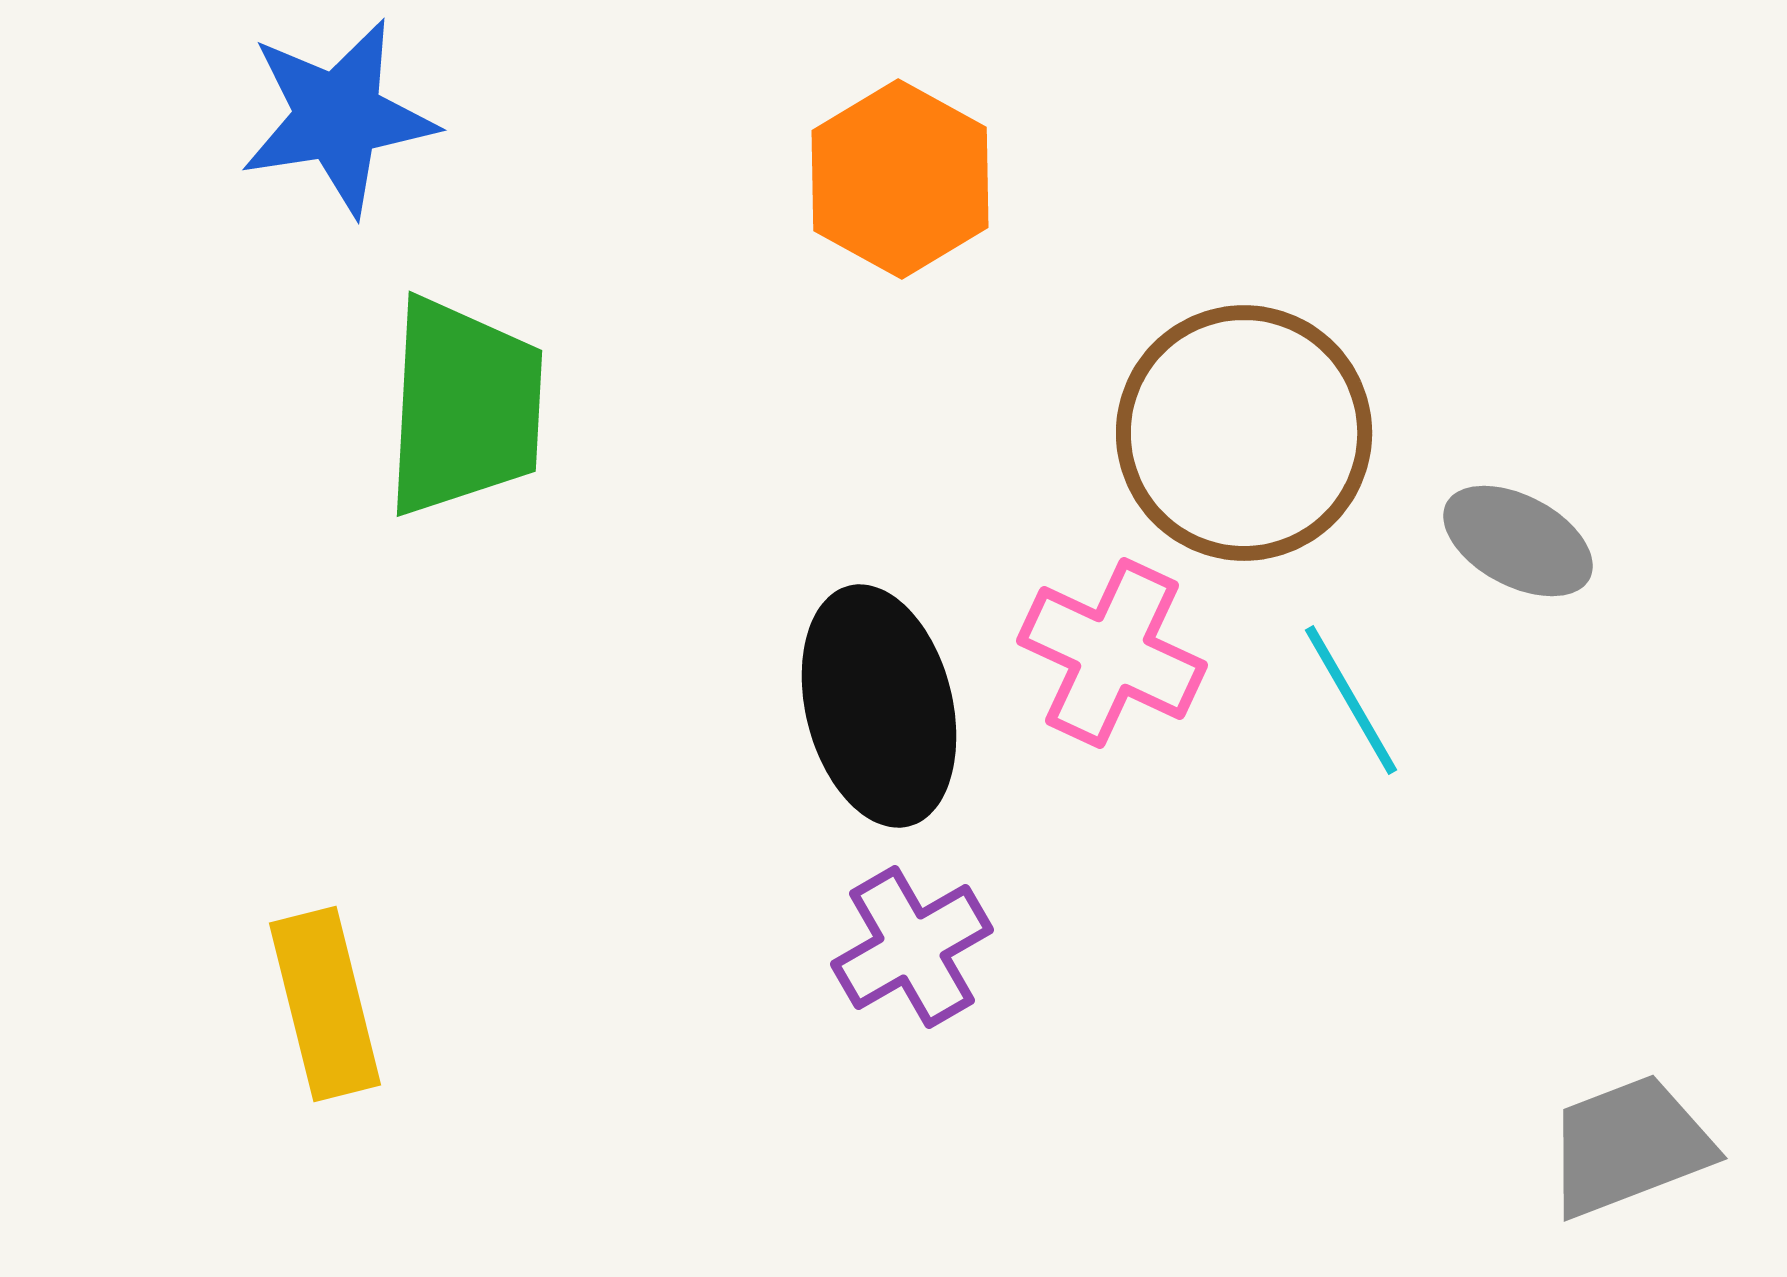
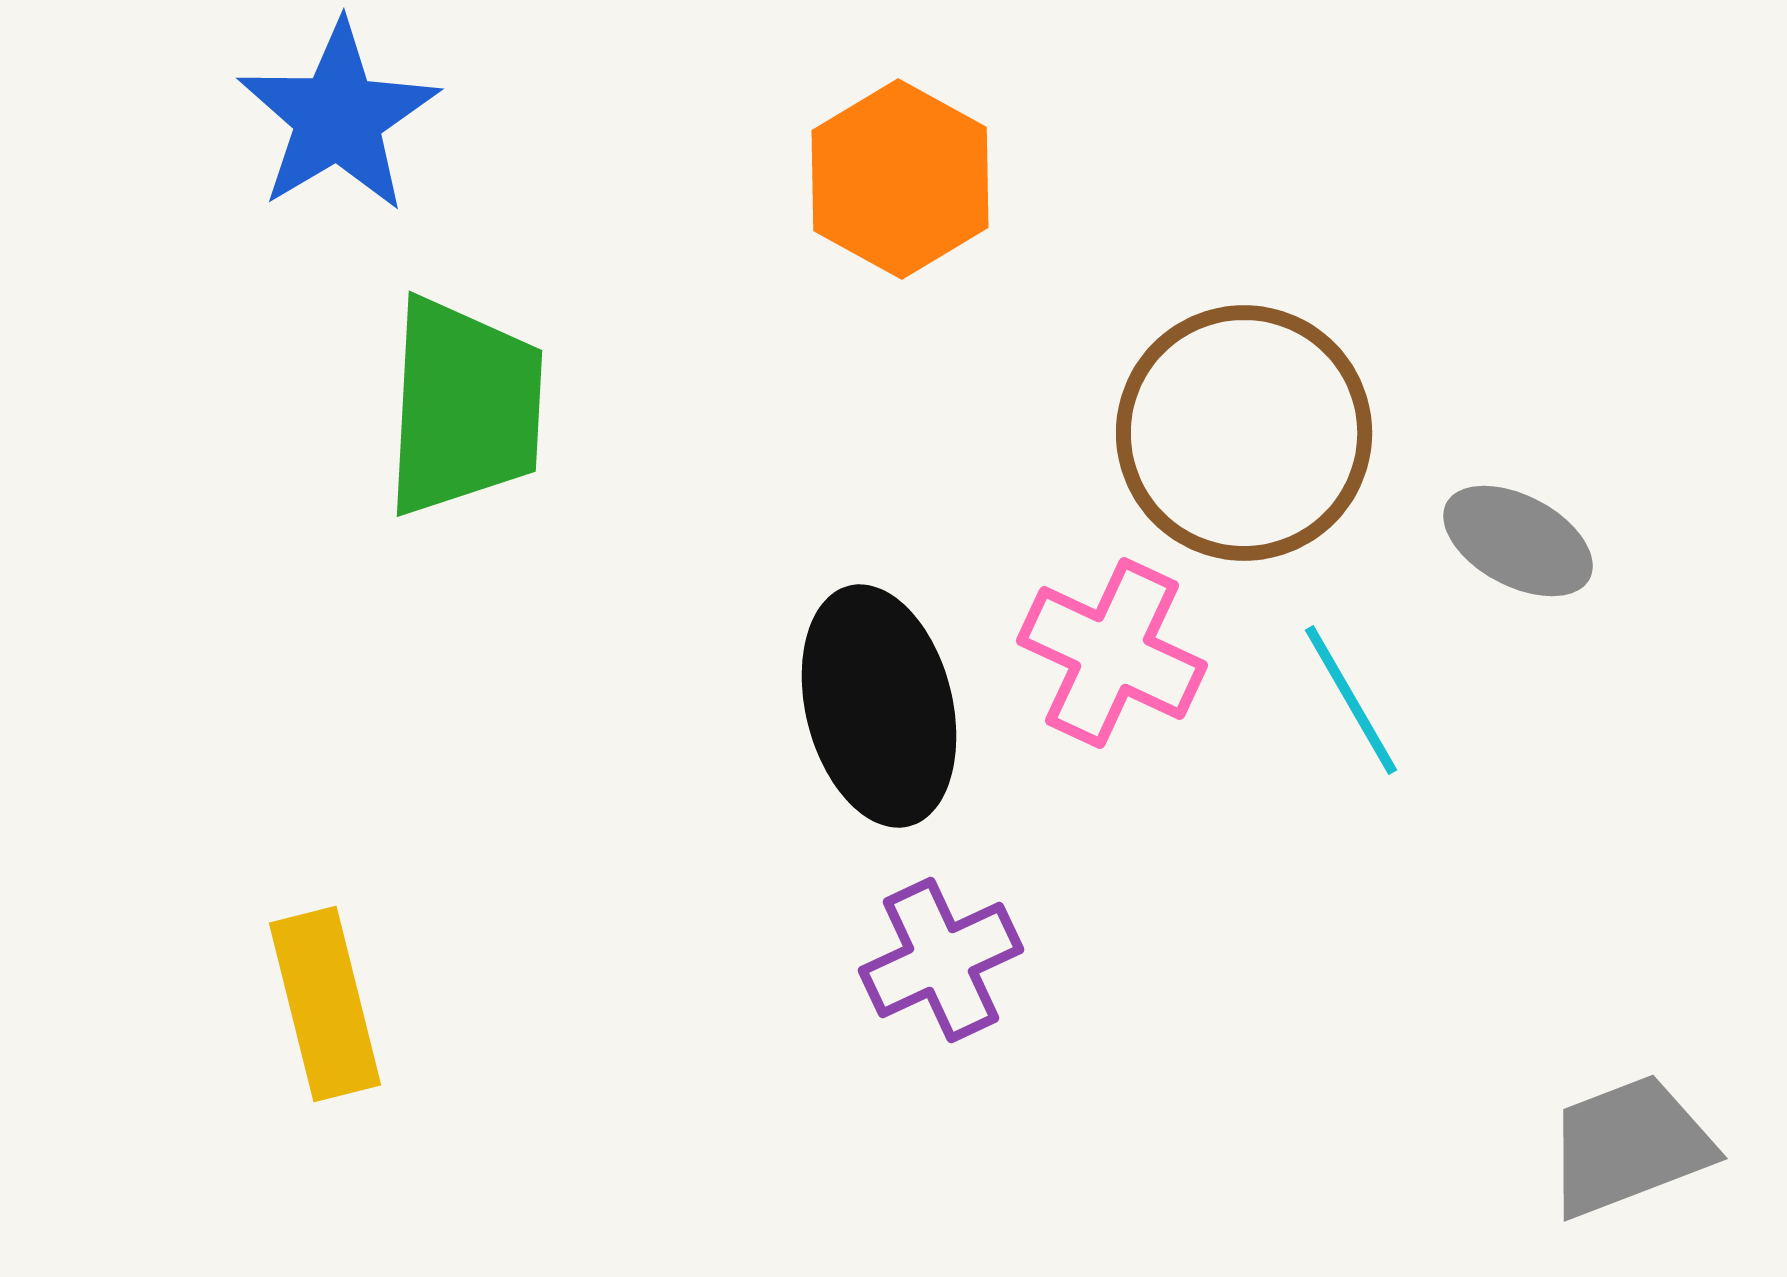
blue star: rotated 22 degrees counterclockwise
purple cross: moved 29 px right, 13 px down; rotated 5 degrees clockwise
